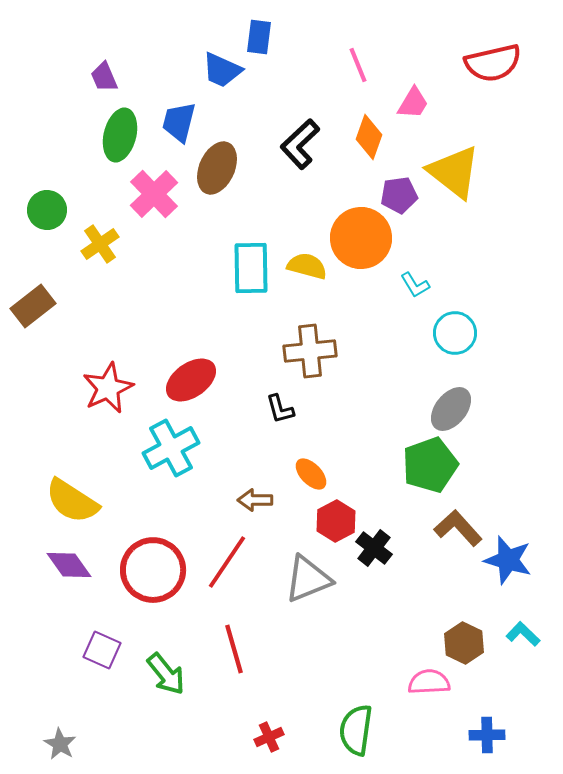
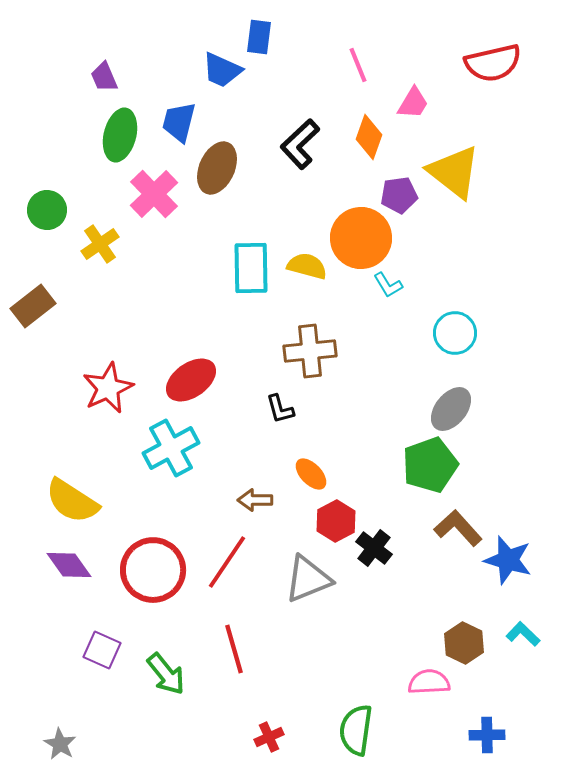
cyan L-shape at (415, 285): moved 27 px left
